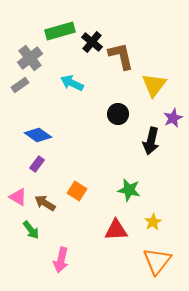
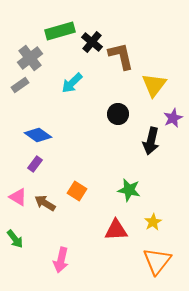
cyan arrow: rotated 70 degrees counterclockwise
purple rectangle: moved 2 px left
green arrow: moved 16 px left, 9 px down
